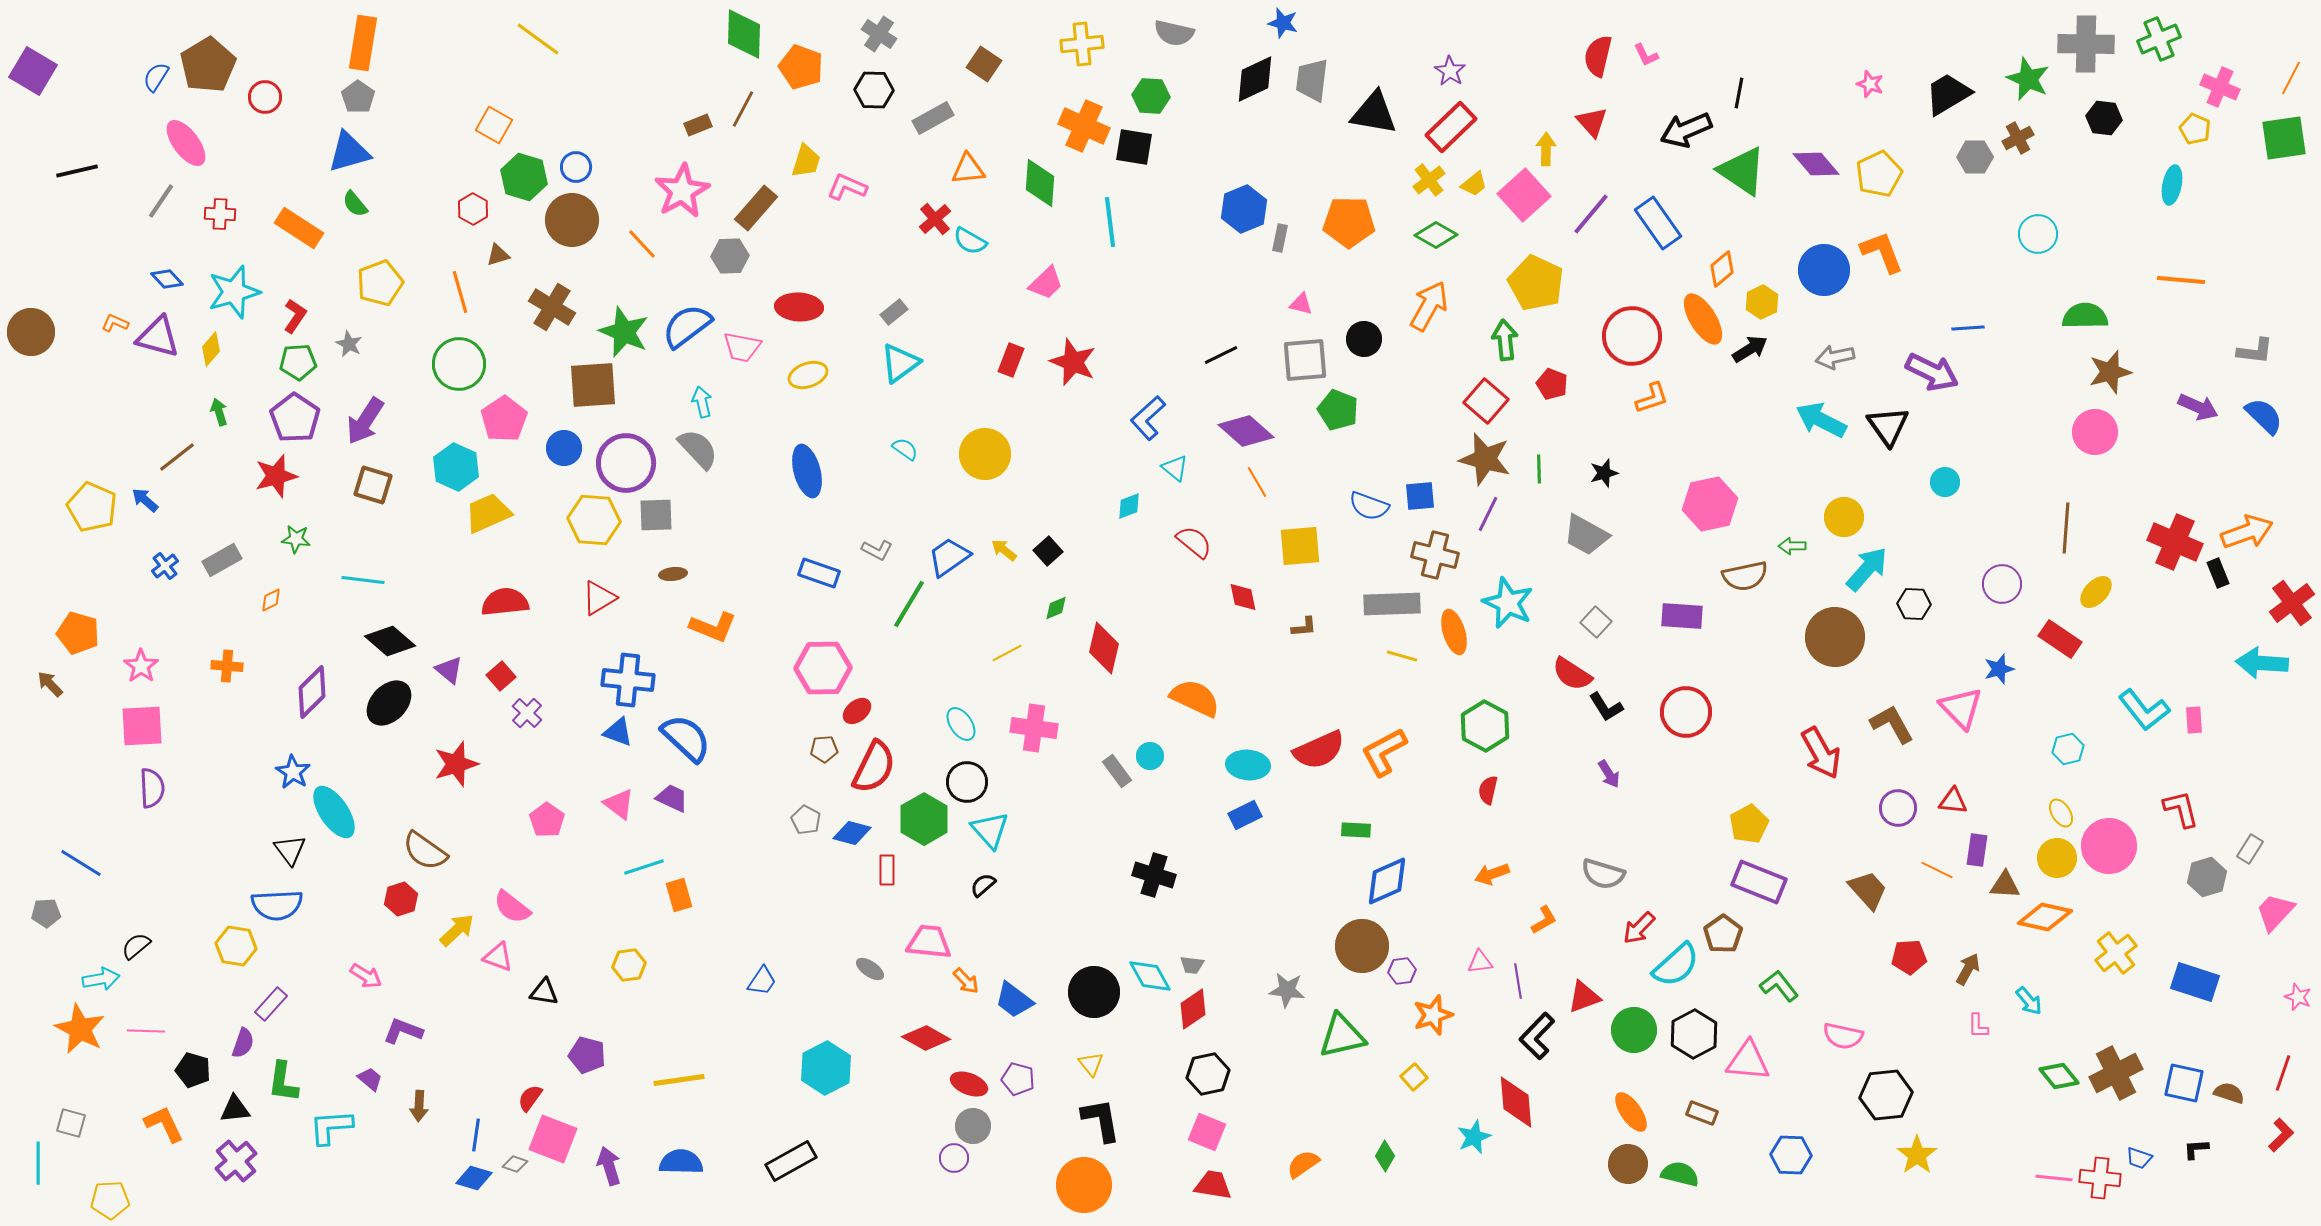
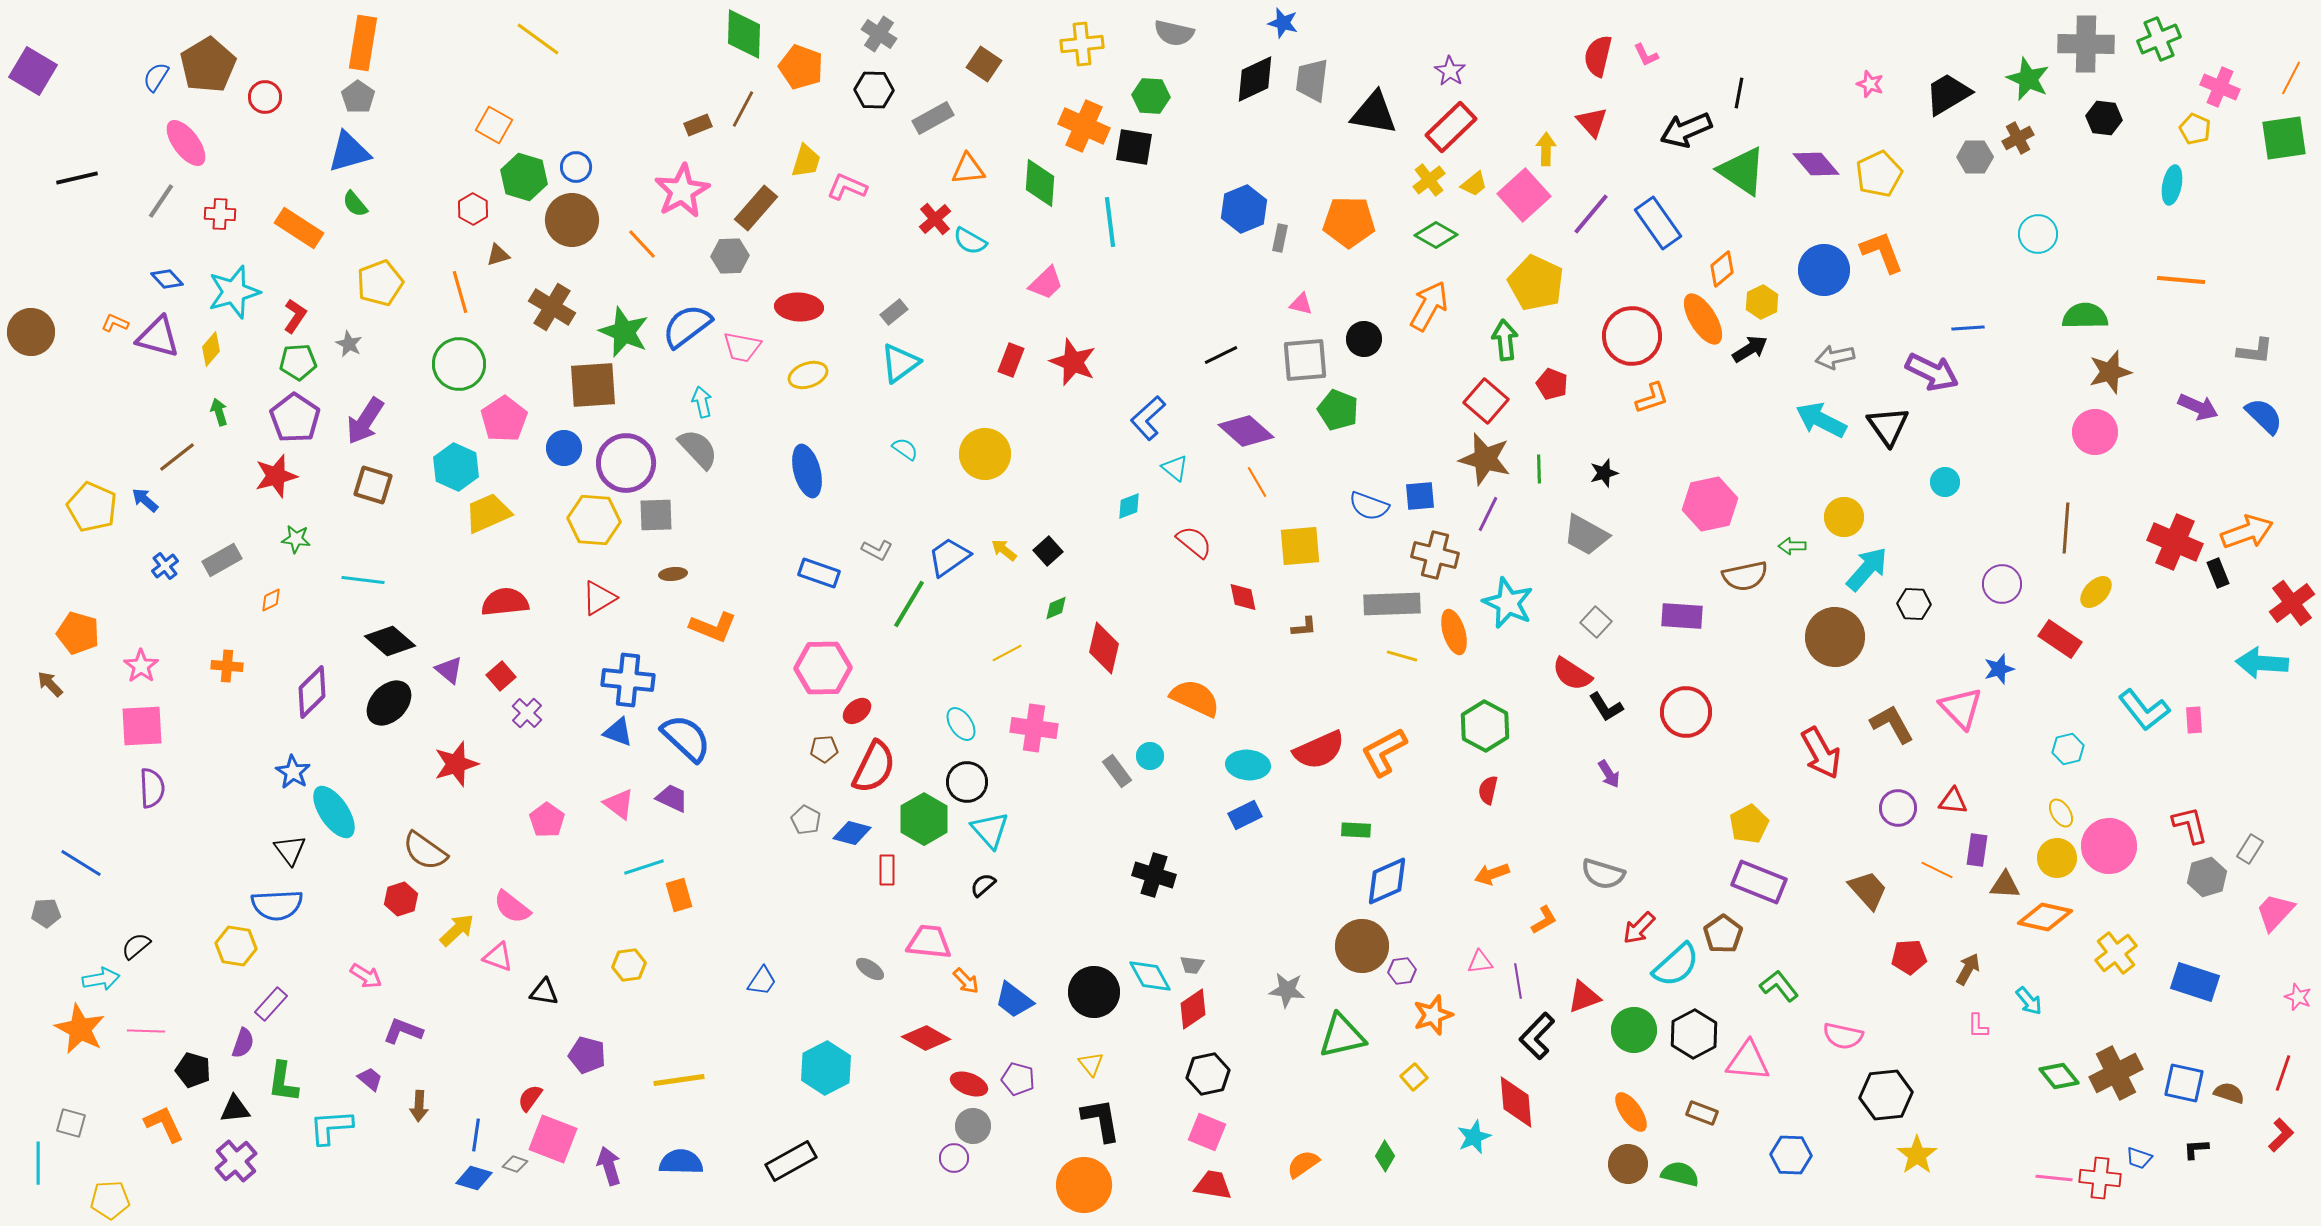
black line at (77, 171): moved 7 px down
red L-shape at (2181, 809): moved 9 px right, 16 px down
